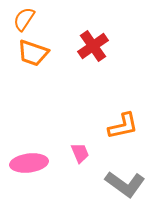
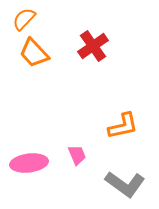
orange semicircle: rotated 10 degrees clockwise
orange trapezoid: moved 1 px right; rotated 28 degrees clockwise
pink trapezoid: moved 3 px left, 2 px down
